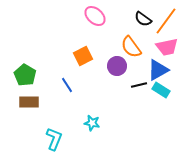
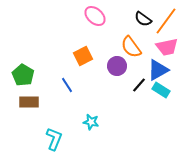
green pentagon: moved 2 px left
black line: rotated 35 degrees counterclockwise
cyan star: moved 1 px left, 1 px up
